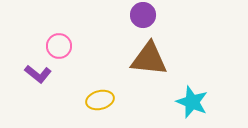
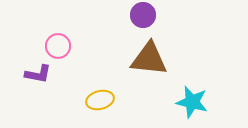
pink circle: moved 1 px left
purple L-shape: rotated 28 degrees counterclockwise
cyan star: rotated 8 degrees counterclockwise
